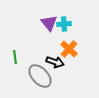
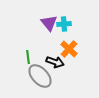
green line: moved 13 px right
